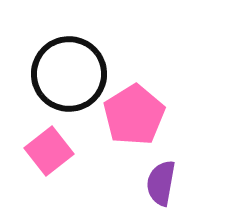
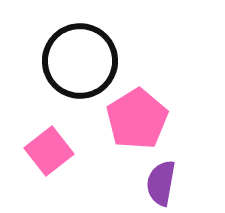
black circle: moved 11 px right, 13 px up
pink pentagon: moved 3 px right, 4 px down
